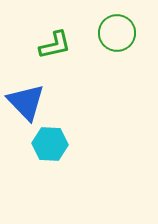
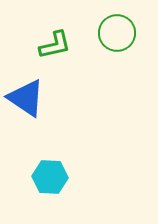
blue triangle: moved 4 px up; rotated 12 degrees counterclockwise
cyan hexagon: moved 33 px down
